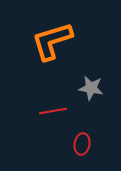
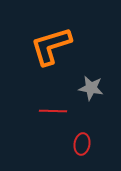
orange L-shape: moved 1 px left, 5 px down
red line: rotated 12 degrees clockwise
